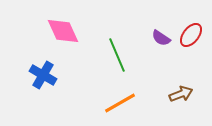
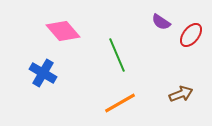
pink diamond: rotated 16 degrees counterclockwise
purple semicircle: moved 16 px up
blue cross: moved 2 px up
